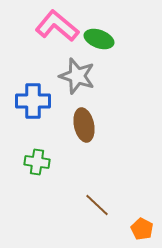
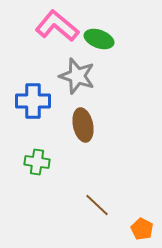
brown ellipse: moved 1 px left
